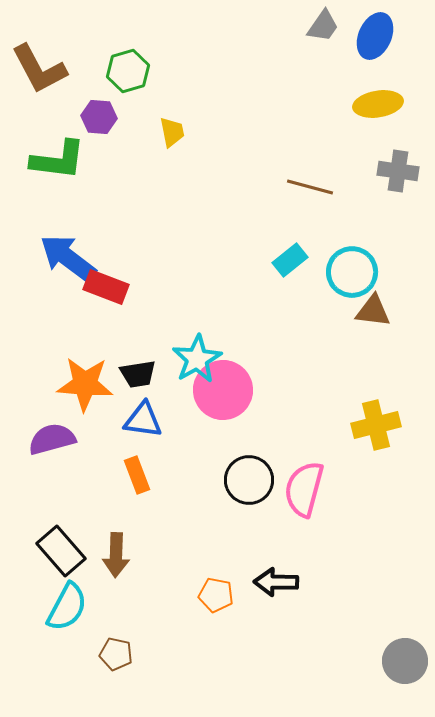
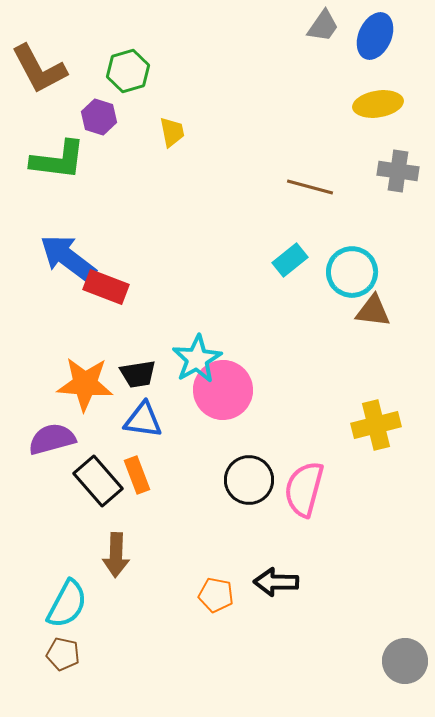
purple hexagon: rotated 12 degrees clockwise
black rectangle: moved 37 px right, 70 px up
cyan semicircle: moved 3 px up
brown pentagon: moved 53 px left
